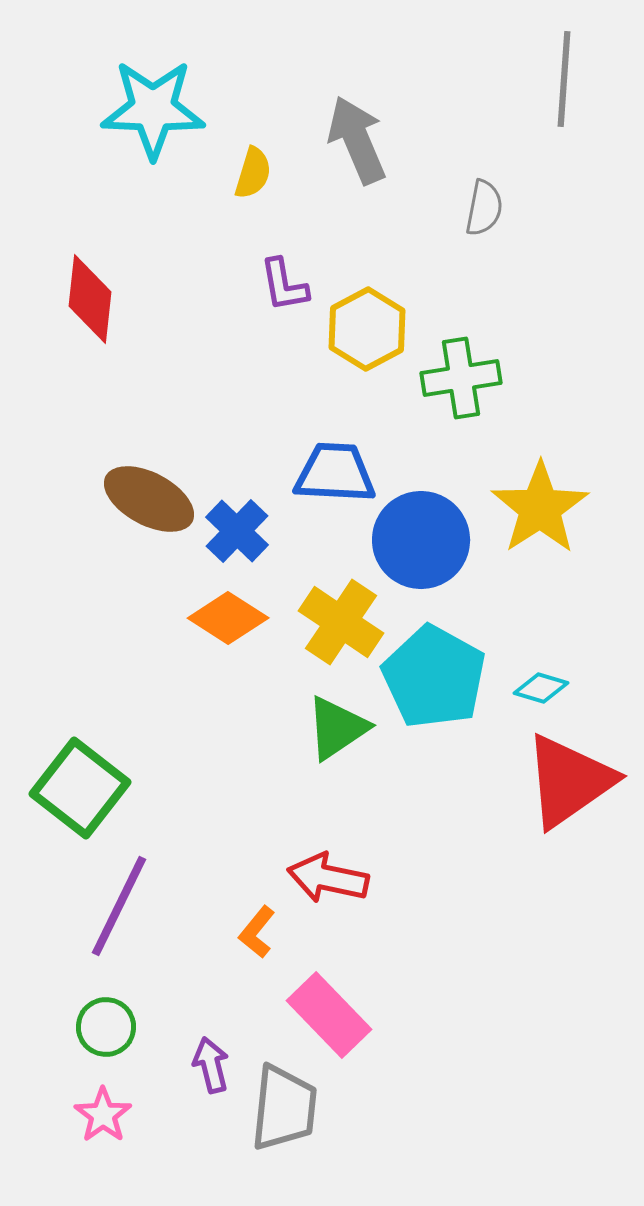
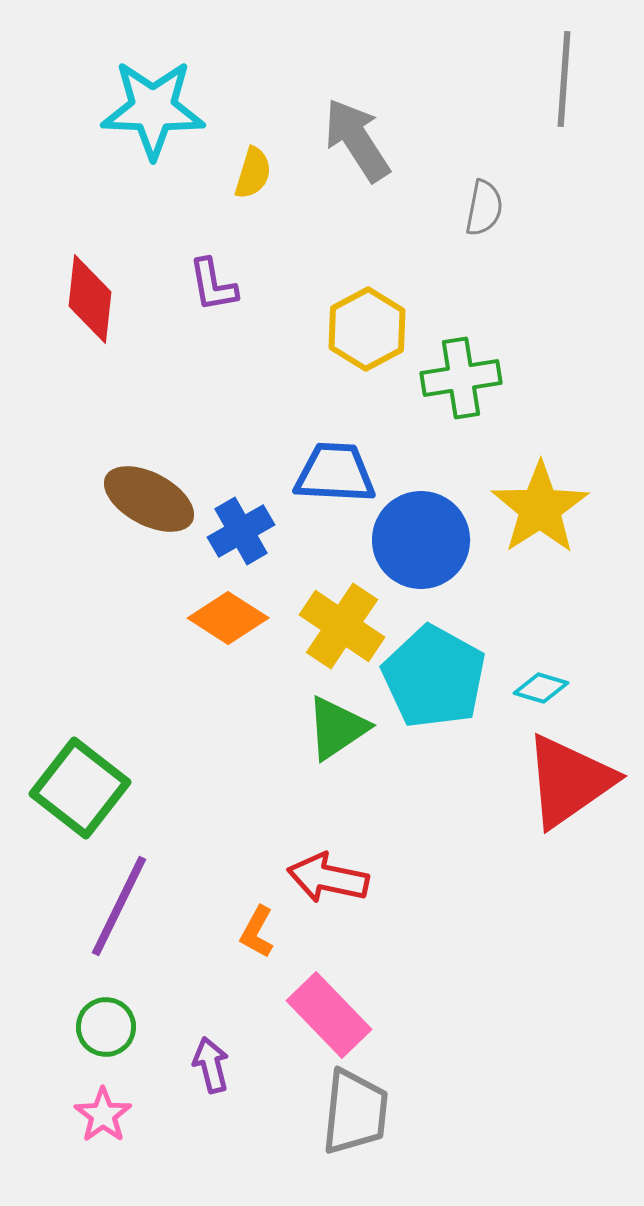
gray arrow: rotated 10 degrees counterclockwise
purple L-shape: moved 71 px left
blue cross: moved 4 px right; rotated 16 degrees clockwise
yellow cross: moved 1 px right, 4 px down
orange L-shape: rotated 10 degrees counterclockwise
gray trapezoid: moved 71 px right, 4 px down
